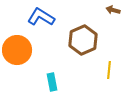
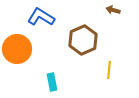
orange circle: moved 1 px up
